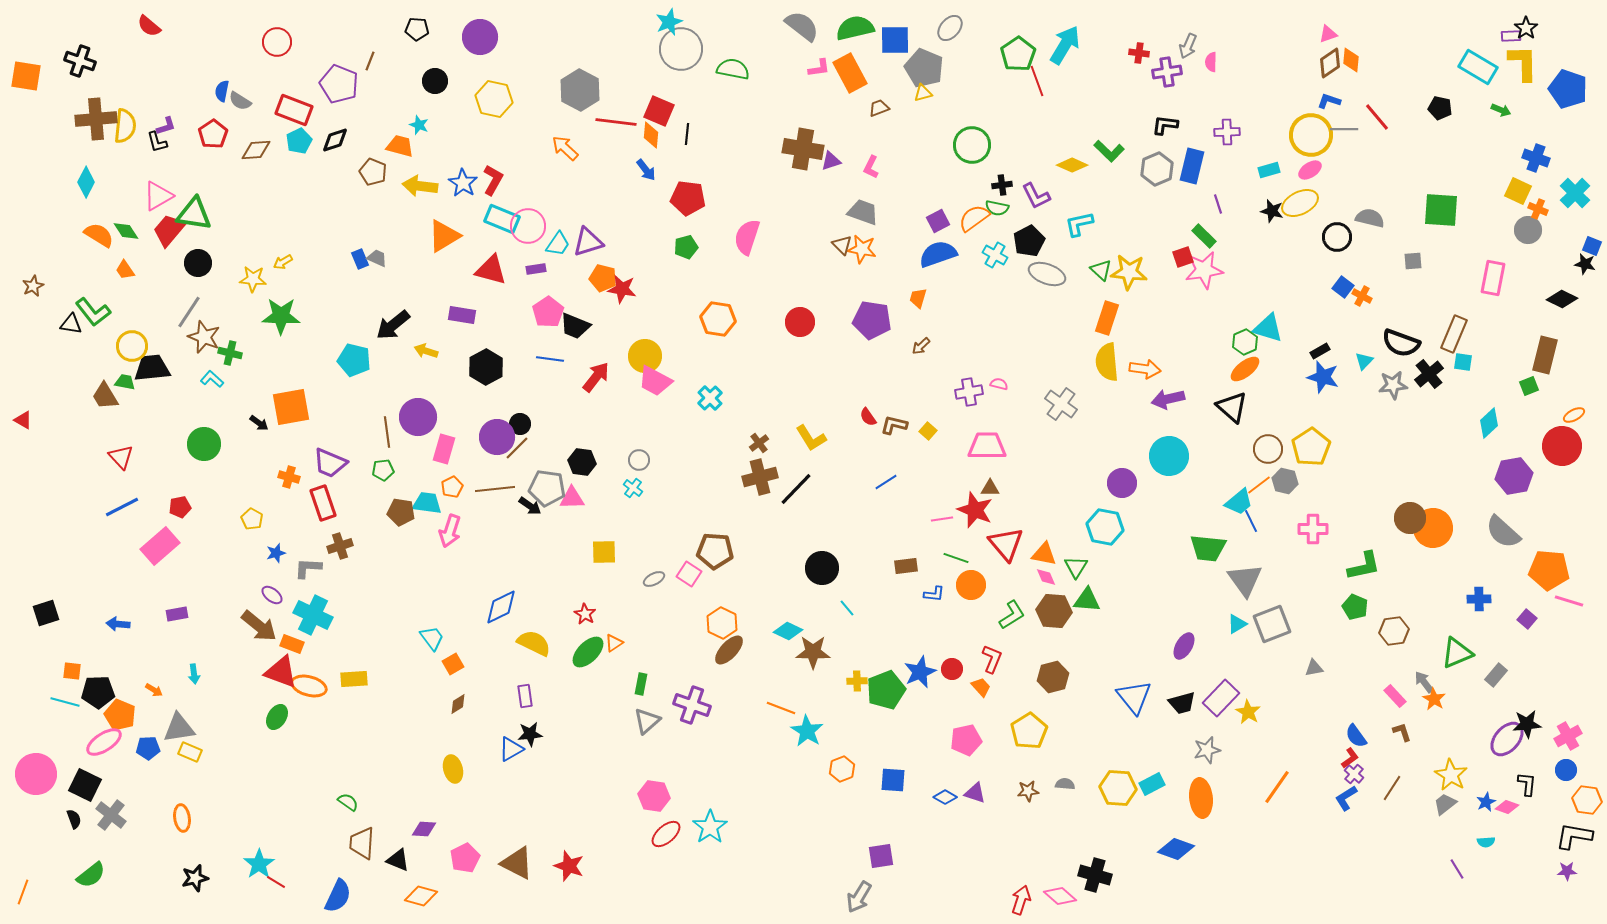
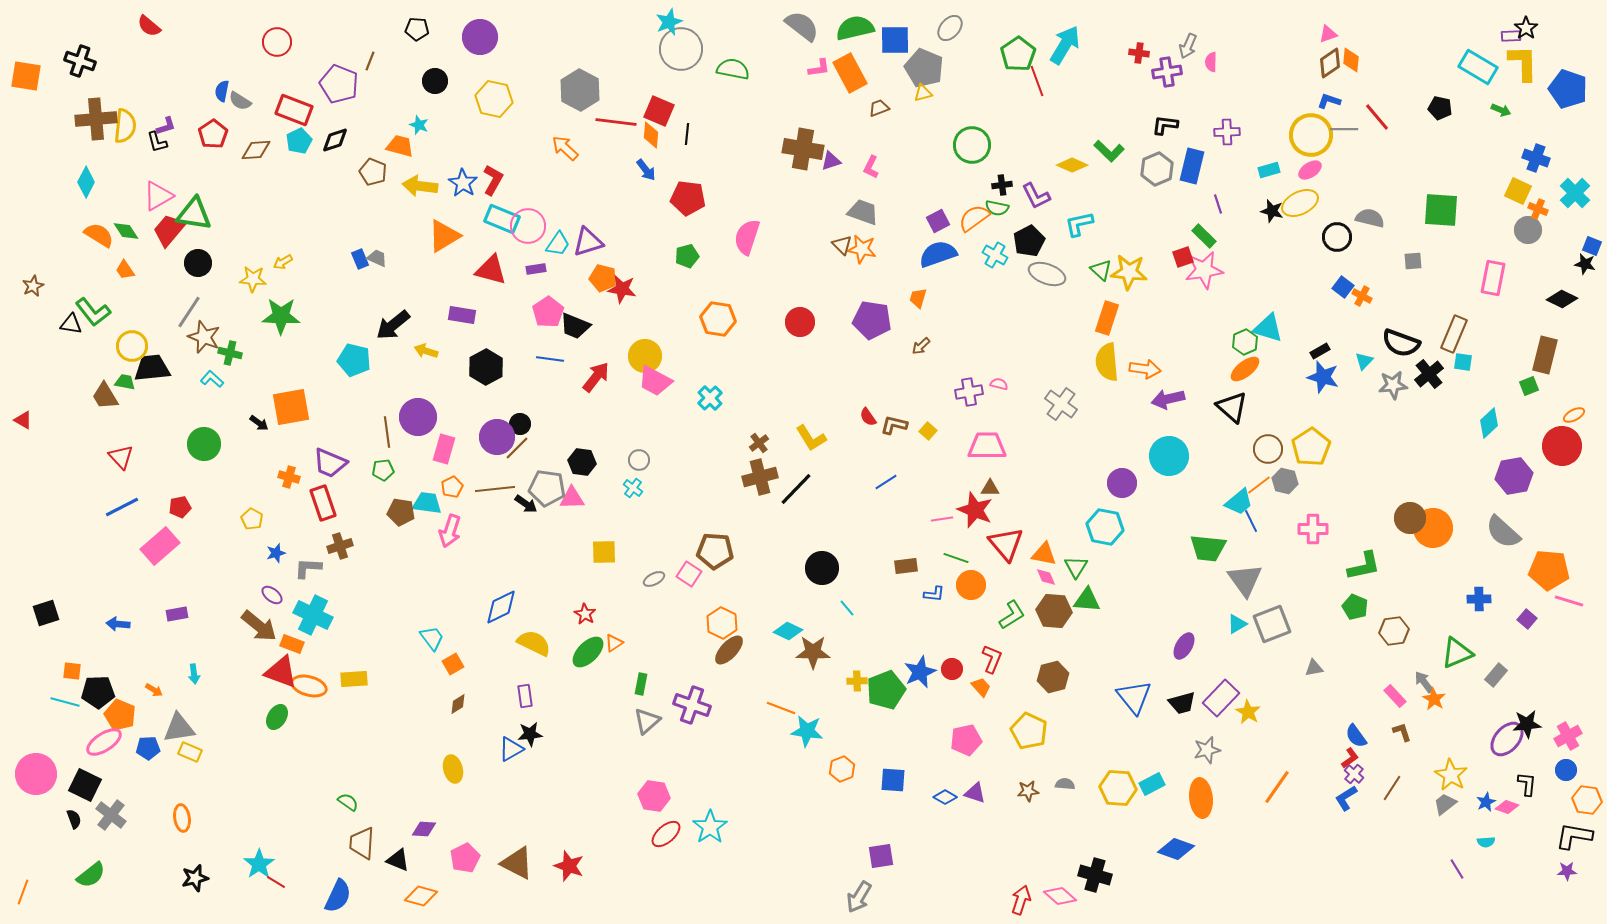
green pentagon at (686, 247): moved 1 px right, 9 px down
black arrow at (530, 506): moved 4 px left, 2 px up
cyan star at (807, 731): rotated 24 degrees counterclockwise
yellow pentagon at (1029, 731): rotated 15 degrees counterclockwise
